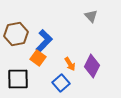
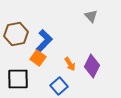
blue square: moved 2 px left, 3 px down
